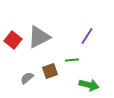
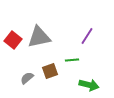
gray triangle: rotated 15 degrees clockwise
